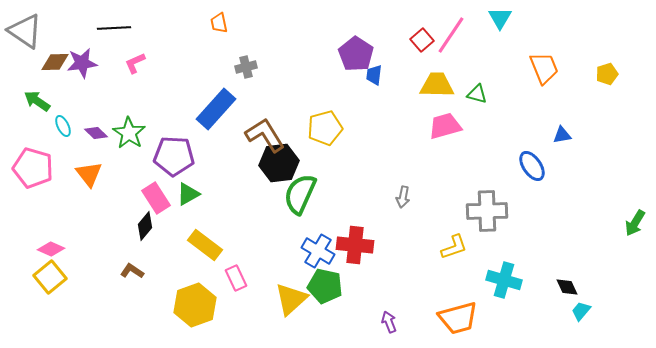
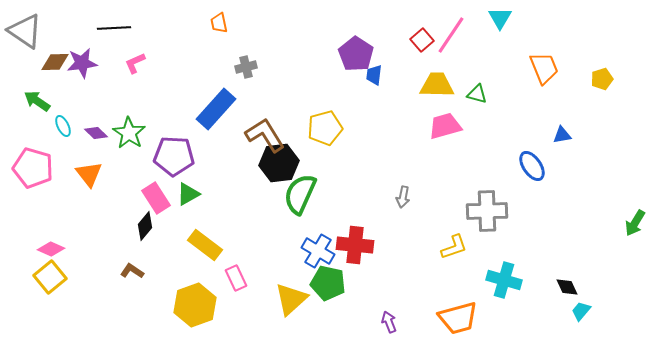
yellow pentagon at (607, 74): moved 5 px left, 5 px down
green pentagon at (325, 286): moved 3 px right, 3 px up
